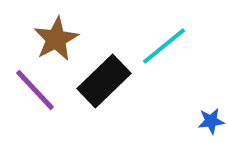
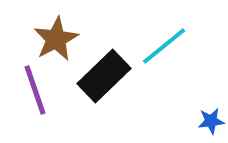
black rectangle: moved 5 px up
purple line: rotated 24 degrees clockwise
